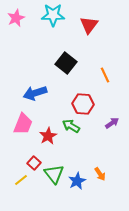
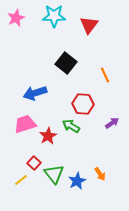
cyan star: moved 1 px right, 1 px down
pink trapezoid: moved 2 px right; rotated 130 degrees counterclockwise
